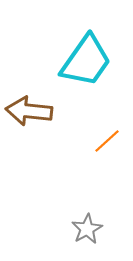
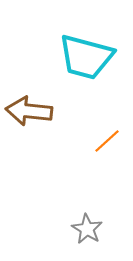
cyan trapezoid: moved 4 px up; rotated 70 degrees clockwise
gray star: rotated 12 degrees counterclockwise
